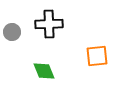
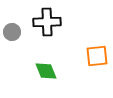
black cross: moved 2 px left, 2 px up
green diamond: moved 2 px right
